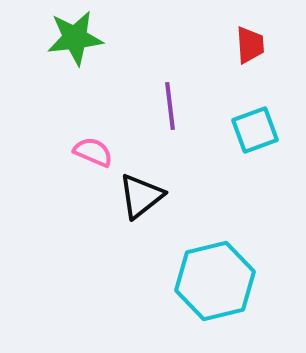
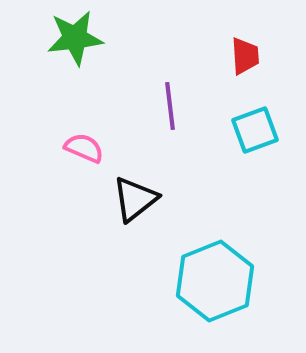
red trapezoid: moved 5 px left, 11 px down
pink semicircle: moved 9 px left, 4 px up
black triangle: moved 6 px left, 3 px down
cyan hexagon: rotated 8 degrees counterclockwise
